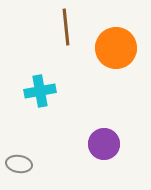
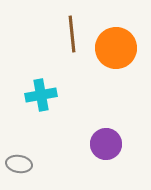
brown line: moved 6 px right, 7 px down
cyan cross: moved 1 px right, 4 px down
purple circle: moved 2 px right
